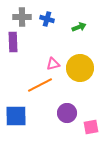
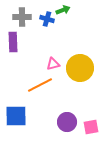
green arrow: moved 16 px left, 17 px up
purple circle: moved 9 px down
